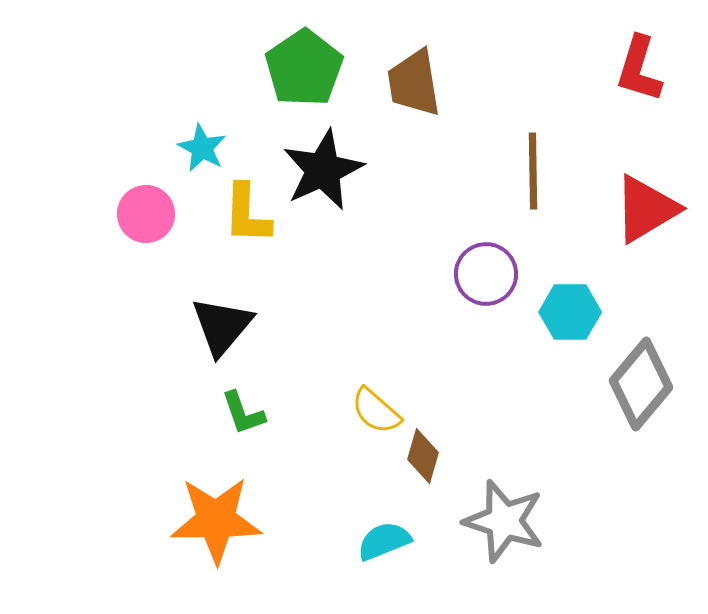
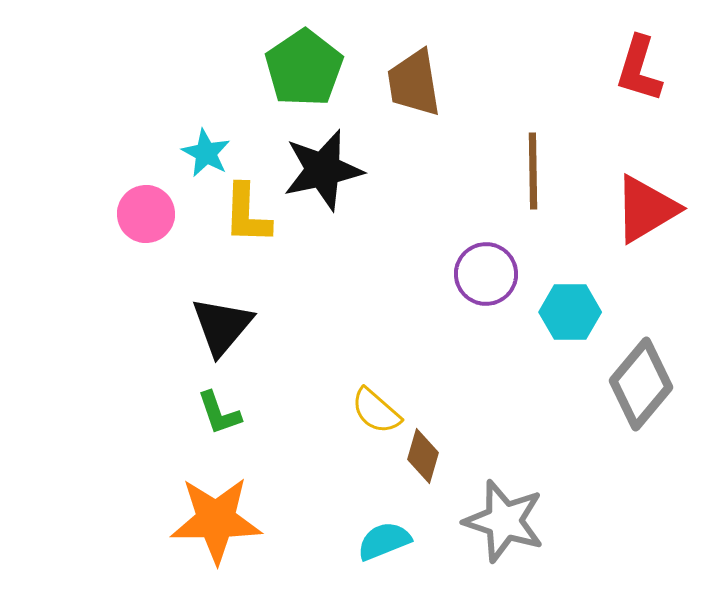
cyan star: moved 4 px right, 5 px down
black star: rotated 12 degrees clockwise
green L-shape: moved 24 px left
